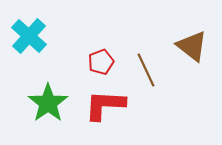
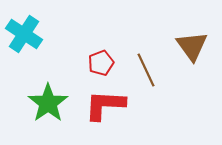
cyan cross: moved 5 px left, 2 px up; rotated 9 degrees counterclockwise
brown triangle: rotated 16 degrees clockwise
red pentagon: moved 1 px down
